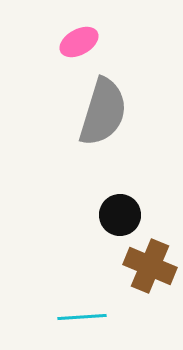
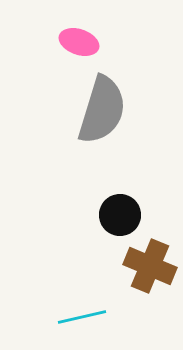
pink ellipse: rotated 48 degrees clockwise
gray semicircle: moved 1 px left, 2 px up
cyan line: rotated 9 degrees counterclockwise
